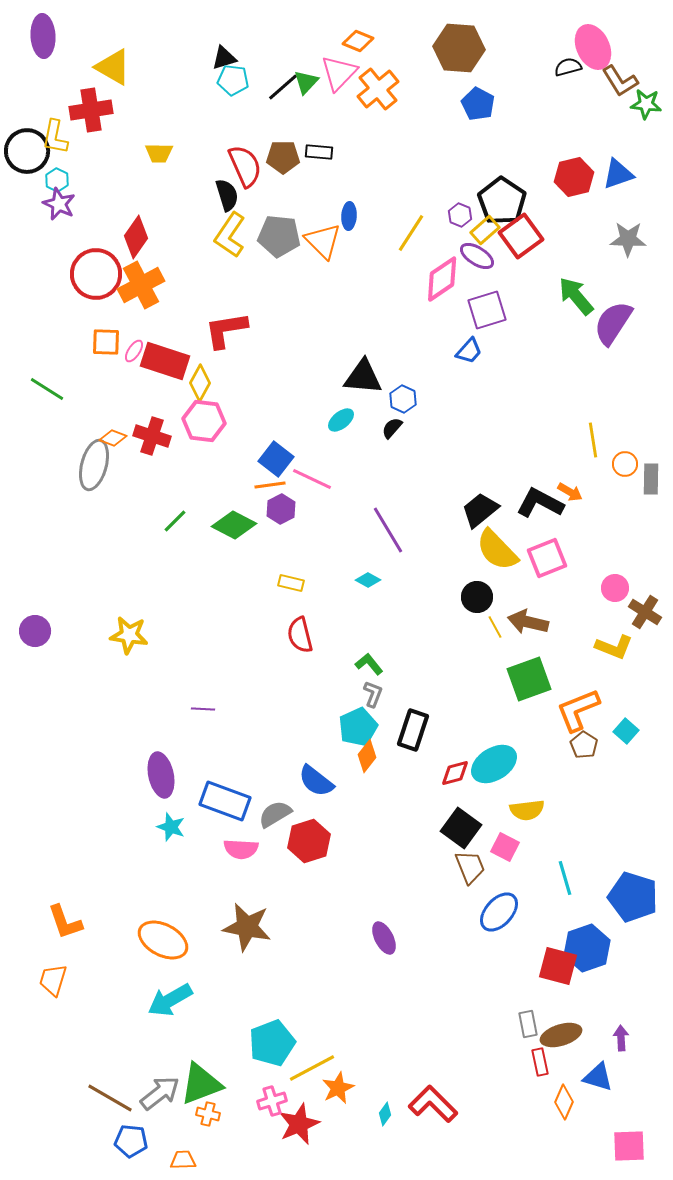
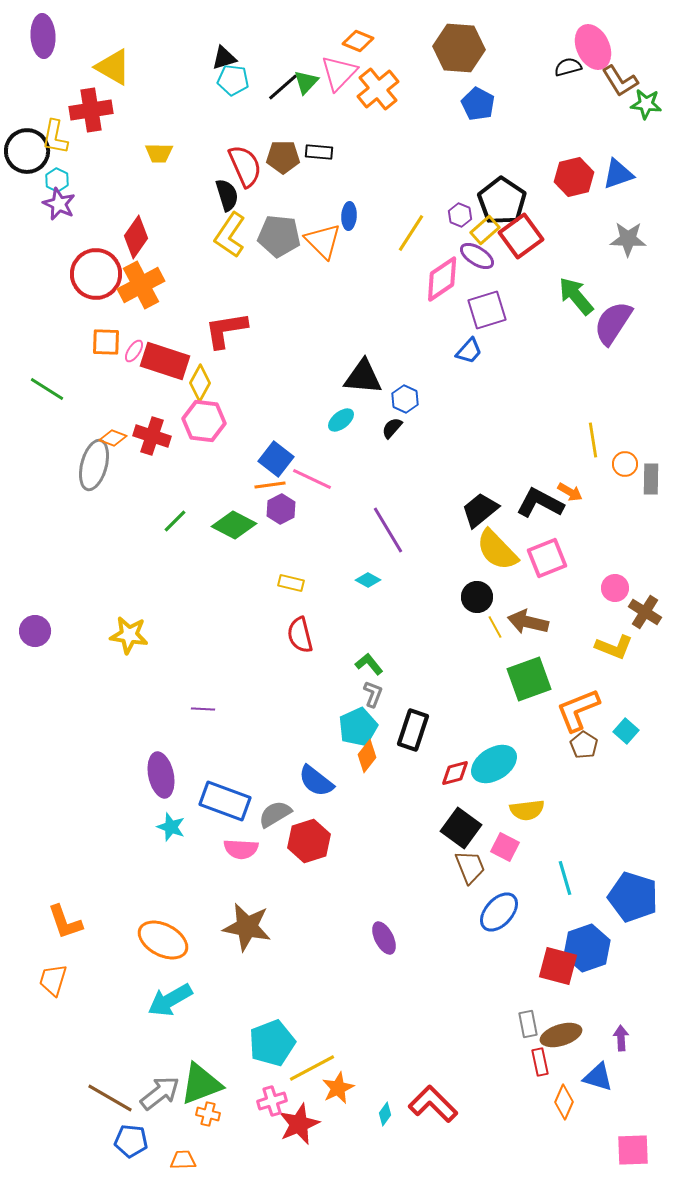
blue hexagon at (403, 399): moved 2 px right
pink square at (629, 1146): moved 4 px right, 4 px down
